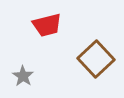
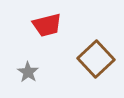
gray star: moved 5 px right, 4 px up
